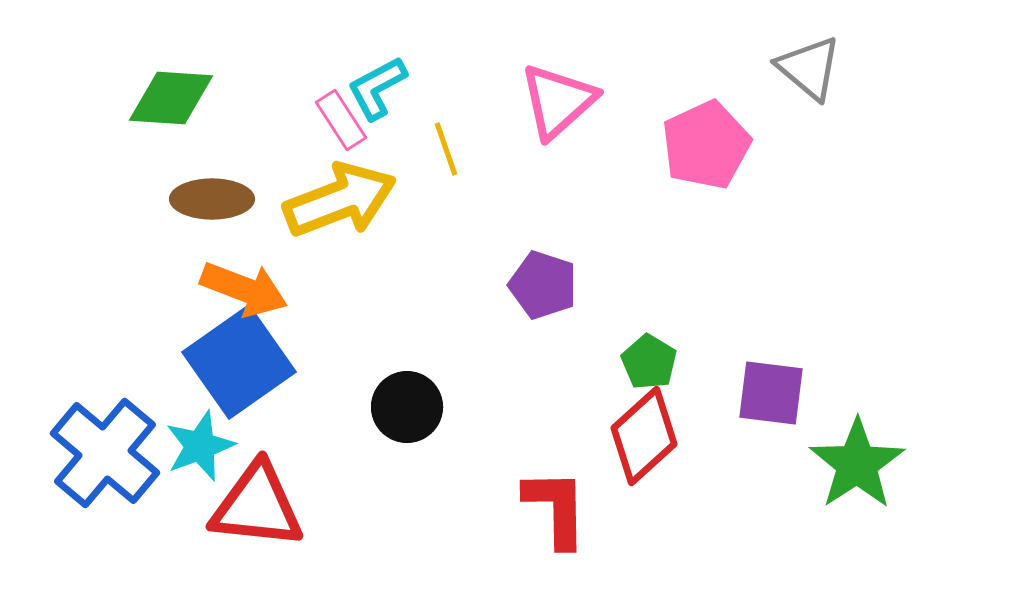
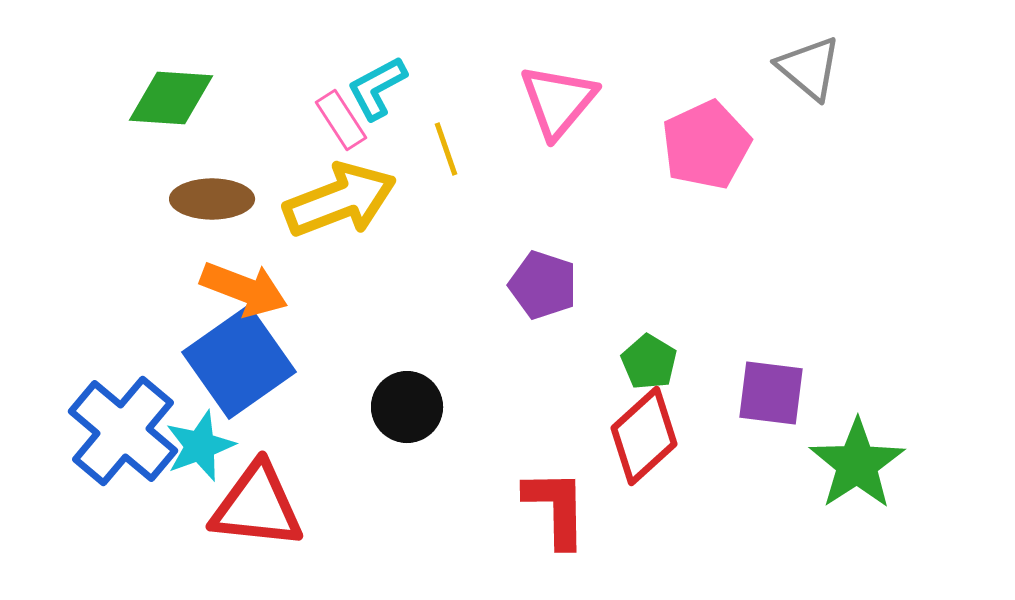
pink triangle: rotated 8 degrees counterclockwise
blue cross: moved 18 px right, 22 px up
